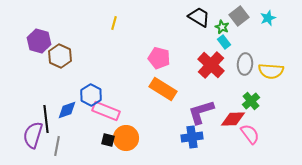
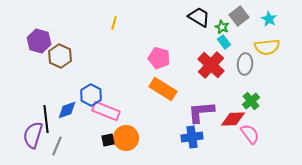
cyan star: moved 1 px right, 1 px down; rotated 21 degrees counterclockwise
yellow semicircle: moved 4 px left, 24 px up; rotated 10 degrees counterclockwise
purple L-shape: rotated 12 degrees clockwise
black square: rotated 24 degrees counterclockwise
gray line: rotated 12 degrees clockwise
